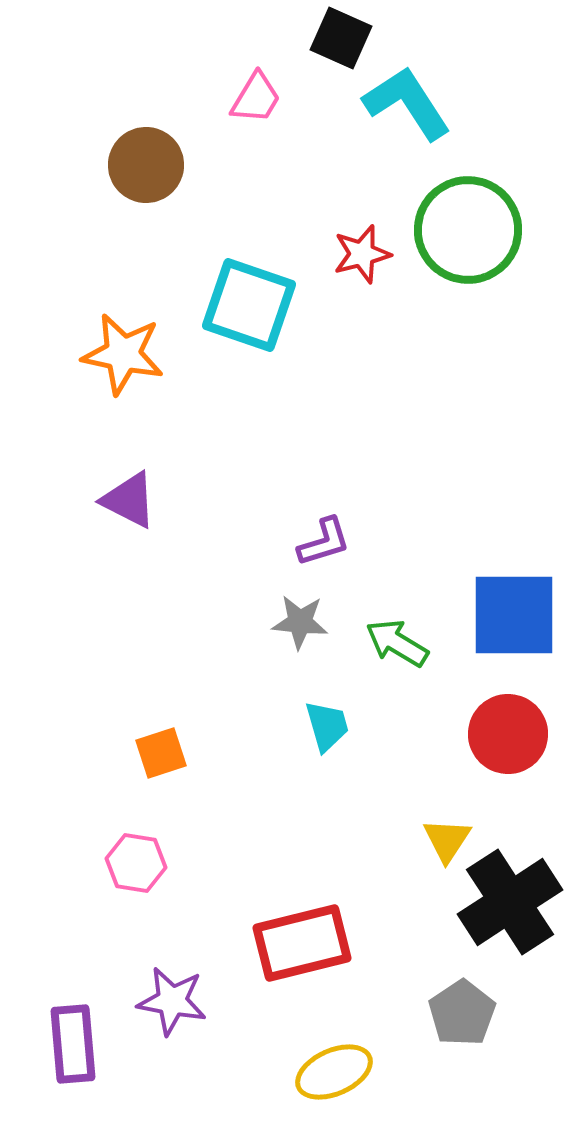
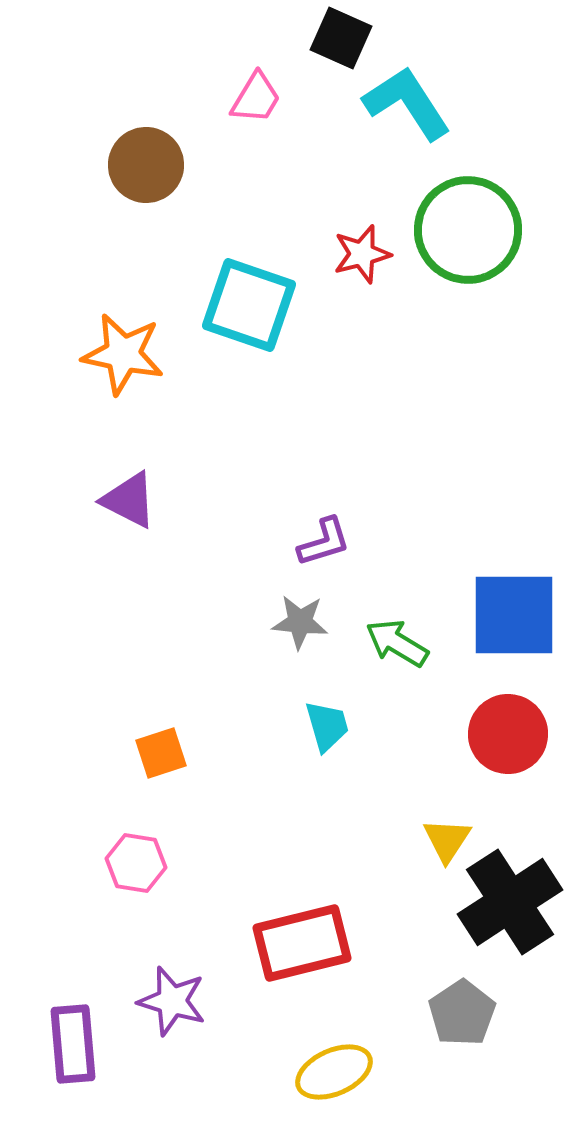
purple star: rotated 6 degrees clockwise
